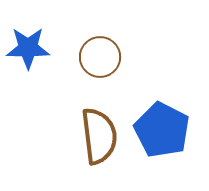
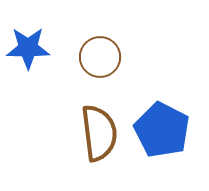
brown semicircle: moved 3 px up
